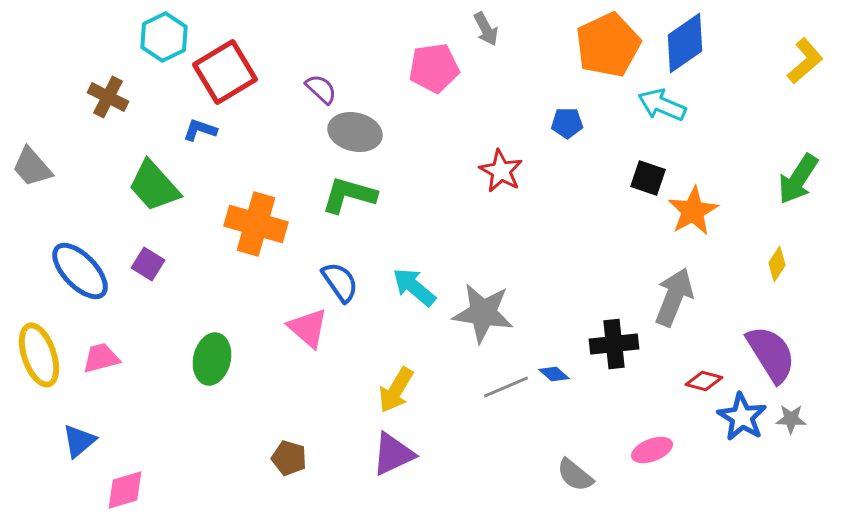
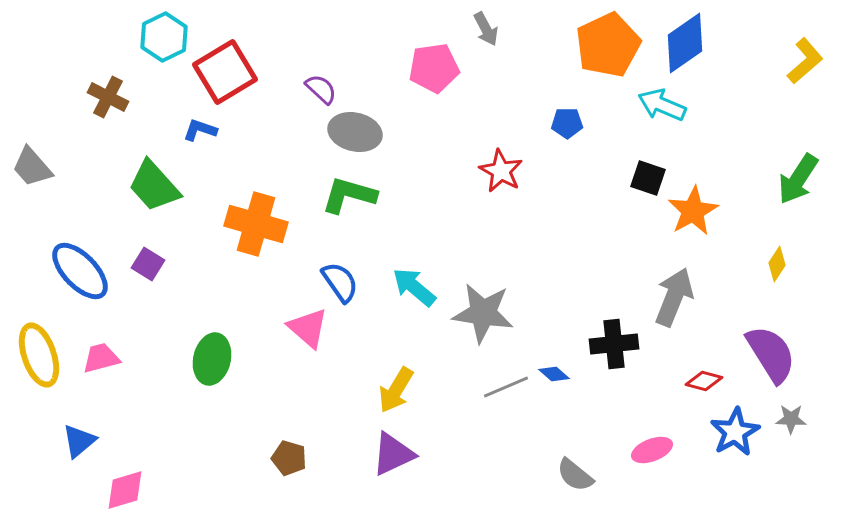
blue star at (742, 417): moved 7 px left, 15 px down; rotated 12 degrees clockwise
